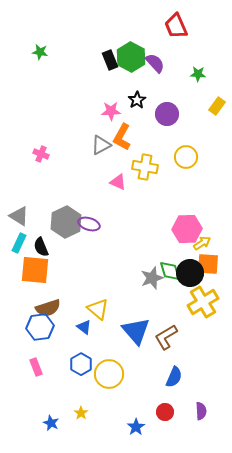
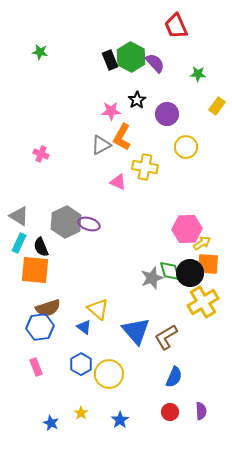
yellow circle at (186, 157): moved 10 px up
red circle at (165, 412): moved 5 px right
blue star at (136, 427): moved 16 px left, 7 px up
